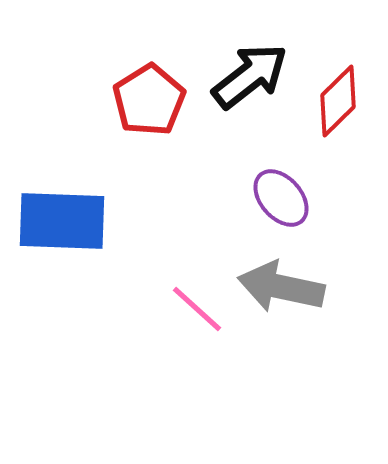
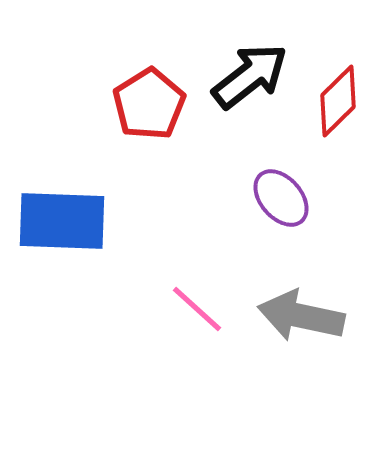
red pentagon: moved 4 px down
gray arrow: moved 20 px right, 29 px down
